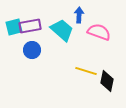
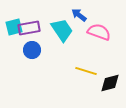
blue arrow: rotated 56 degrees counterclockwise
purple rectangle: moved 1 px left, 2 px down
cyan trapezoid: rotated 15 degrees clockwise
black diamond: moved 3 px right, 2 px down; rotated 65 degrees clockwise
